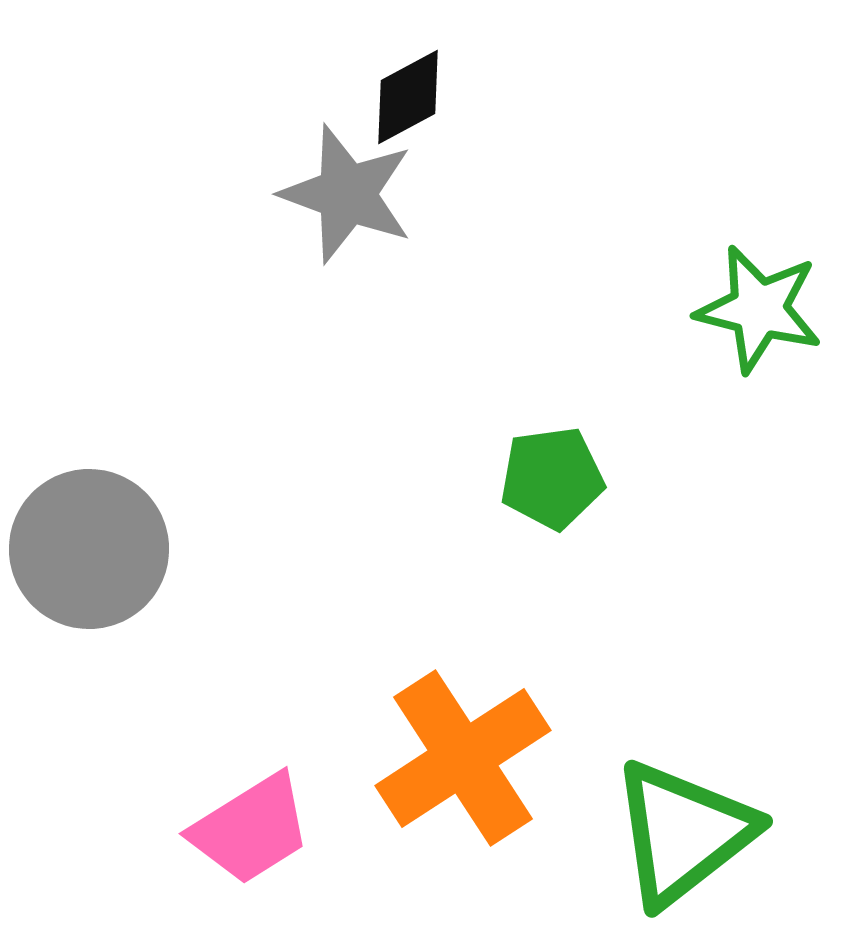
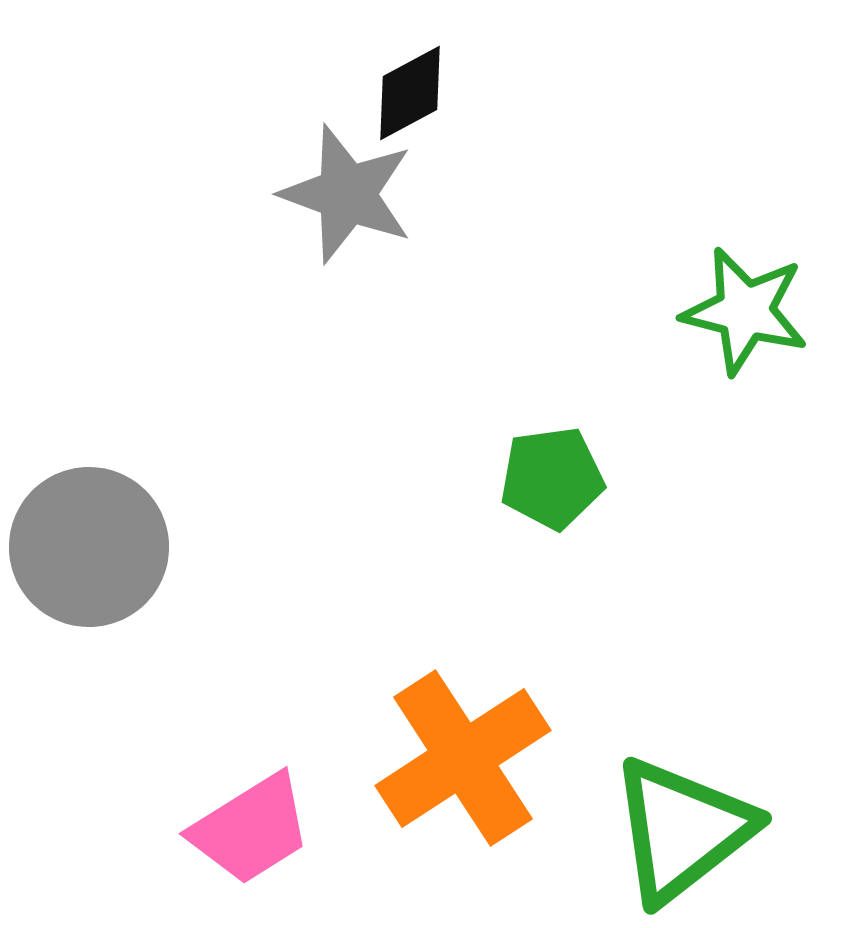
black diamond: moved 2 px right, 4 px up
green star: moved 14 px left, 2 px down
gray circle: moved 2 px up
green triangle: moved 1 px left, 3 px up
